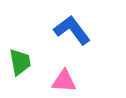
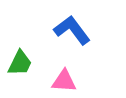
green trapezoid: moved 1 px down; rotated 36 degrees clockwise
